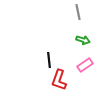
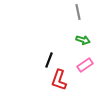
black line: rotated 28 degrees clockwise
